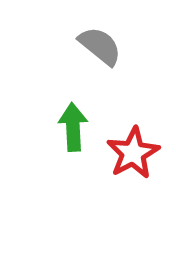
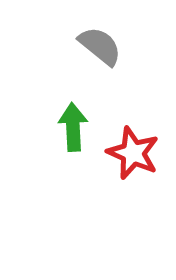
red star: rotated 20 degrees counterclockwise
